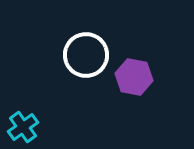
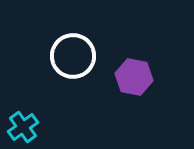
white circle: moved 13 px left, 1 px down
